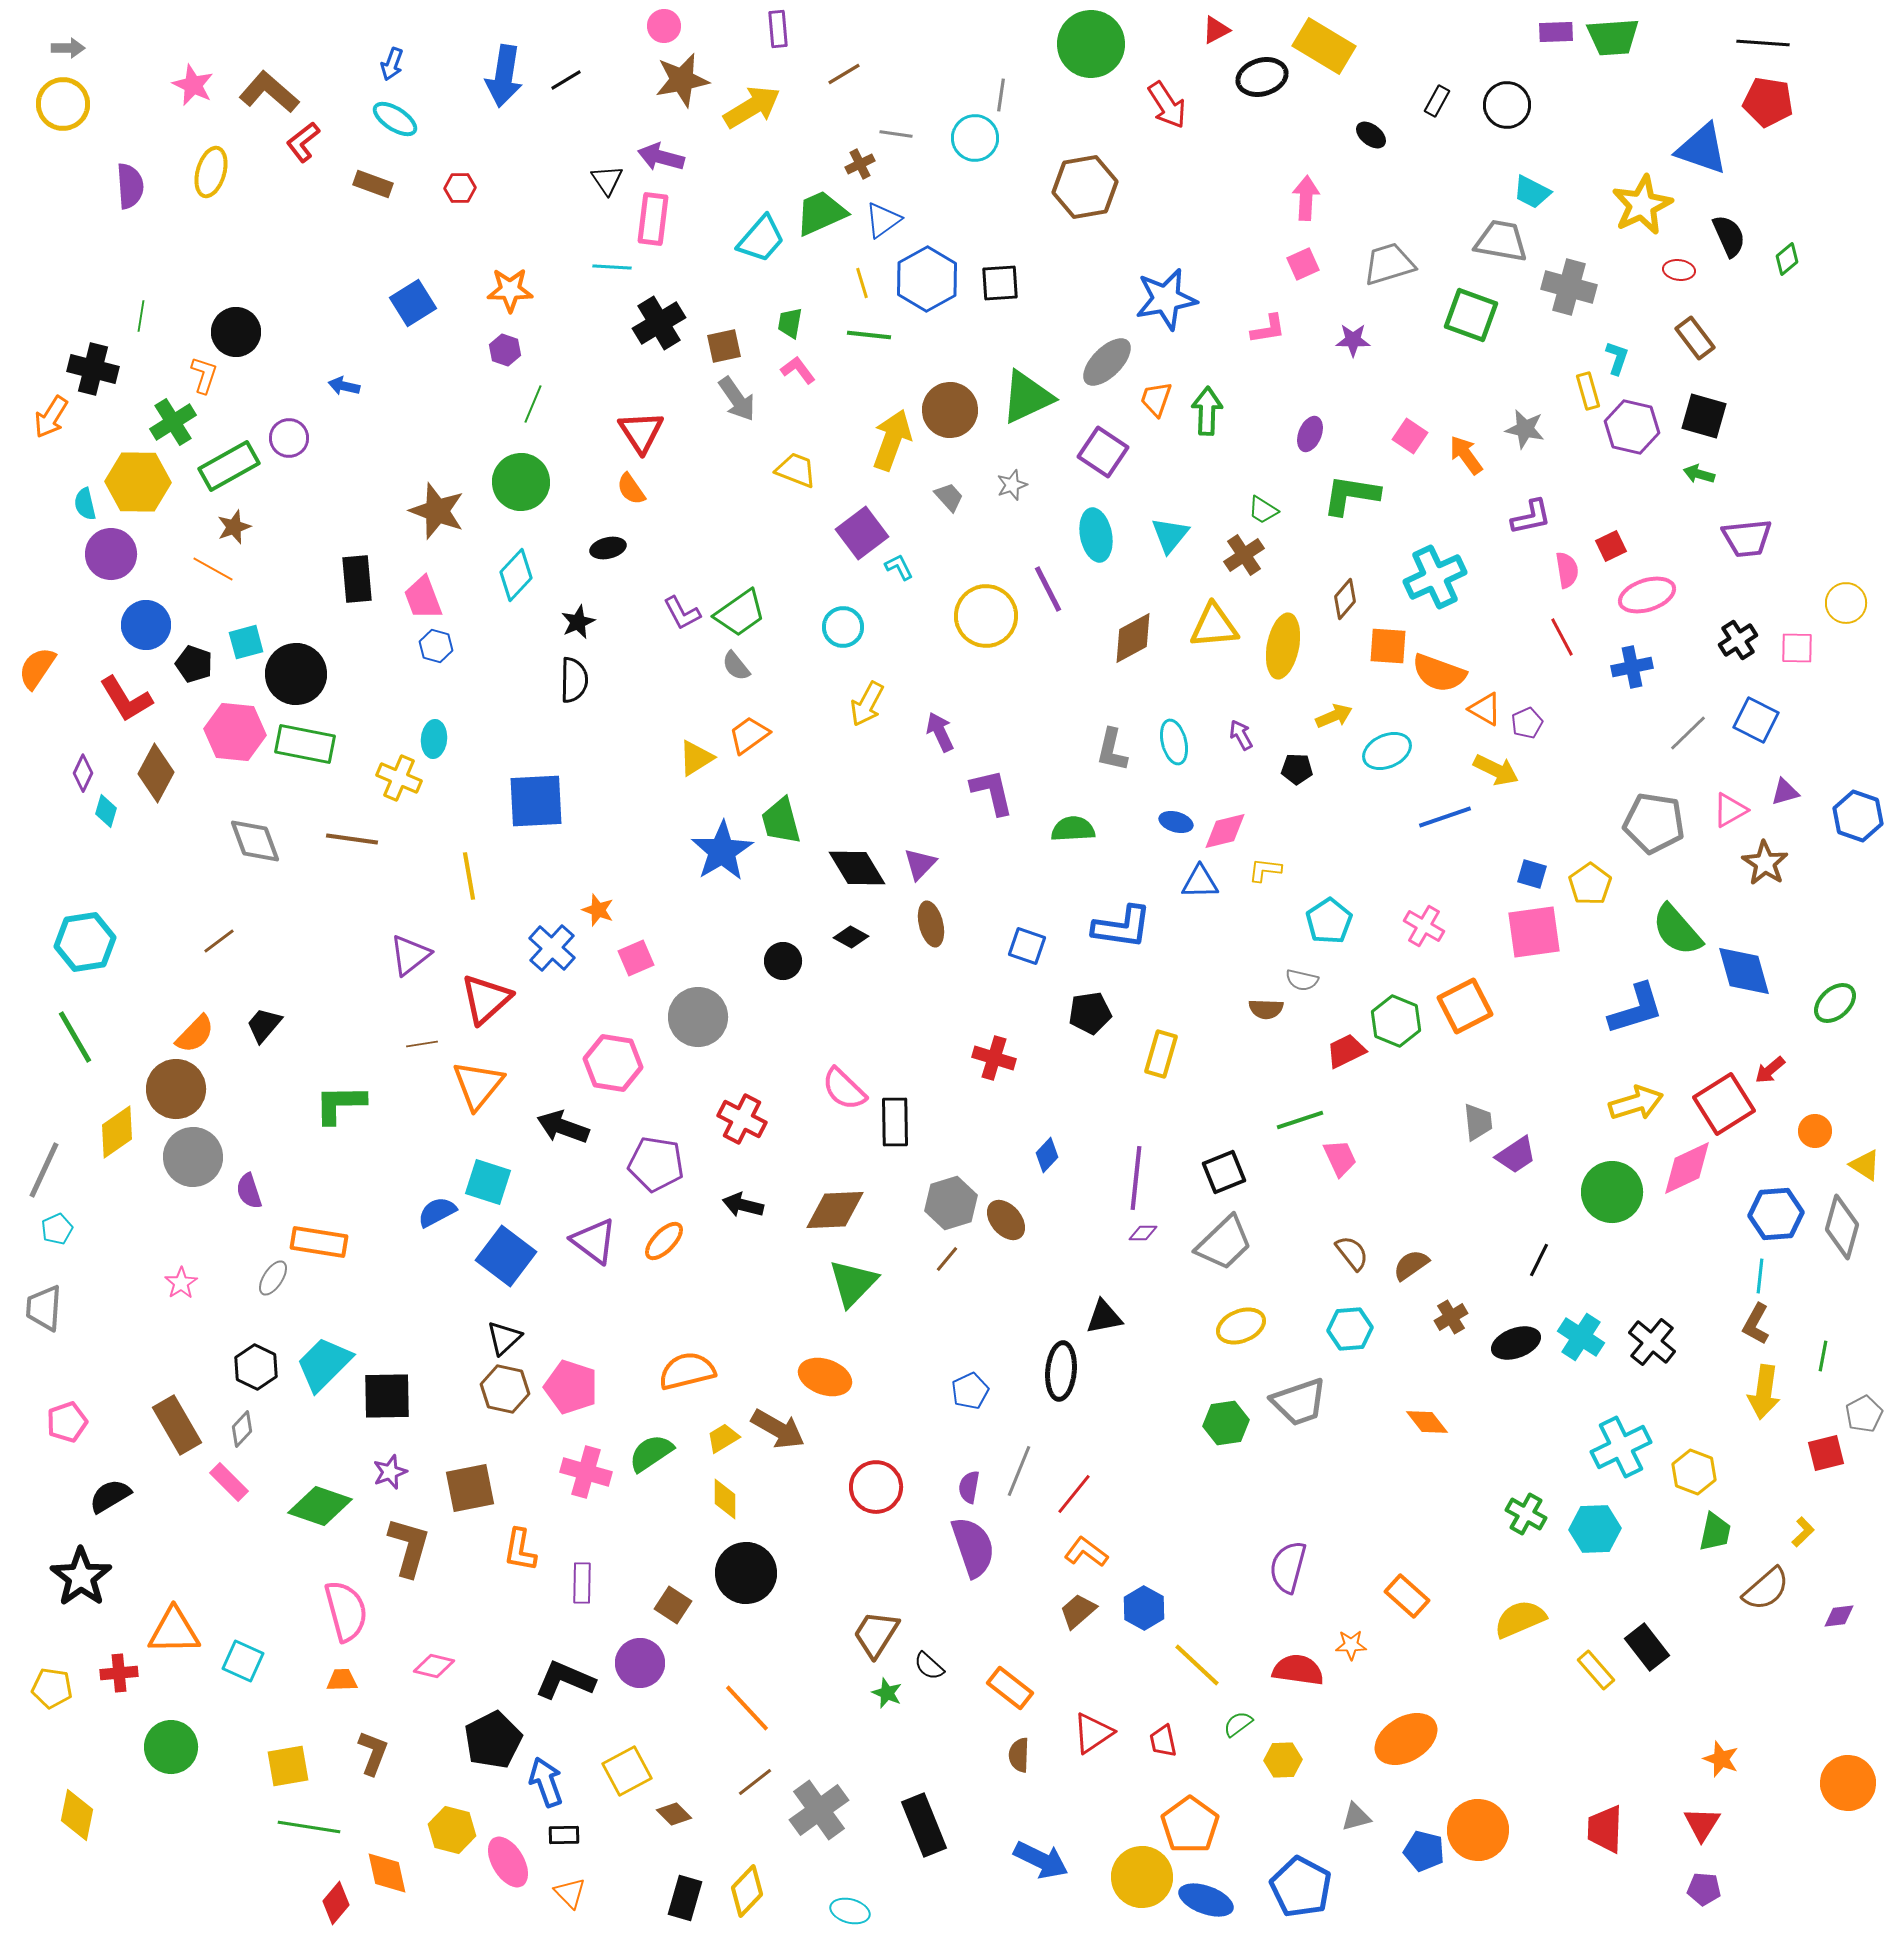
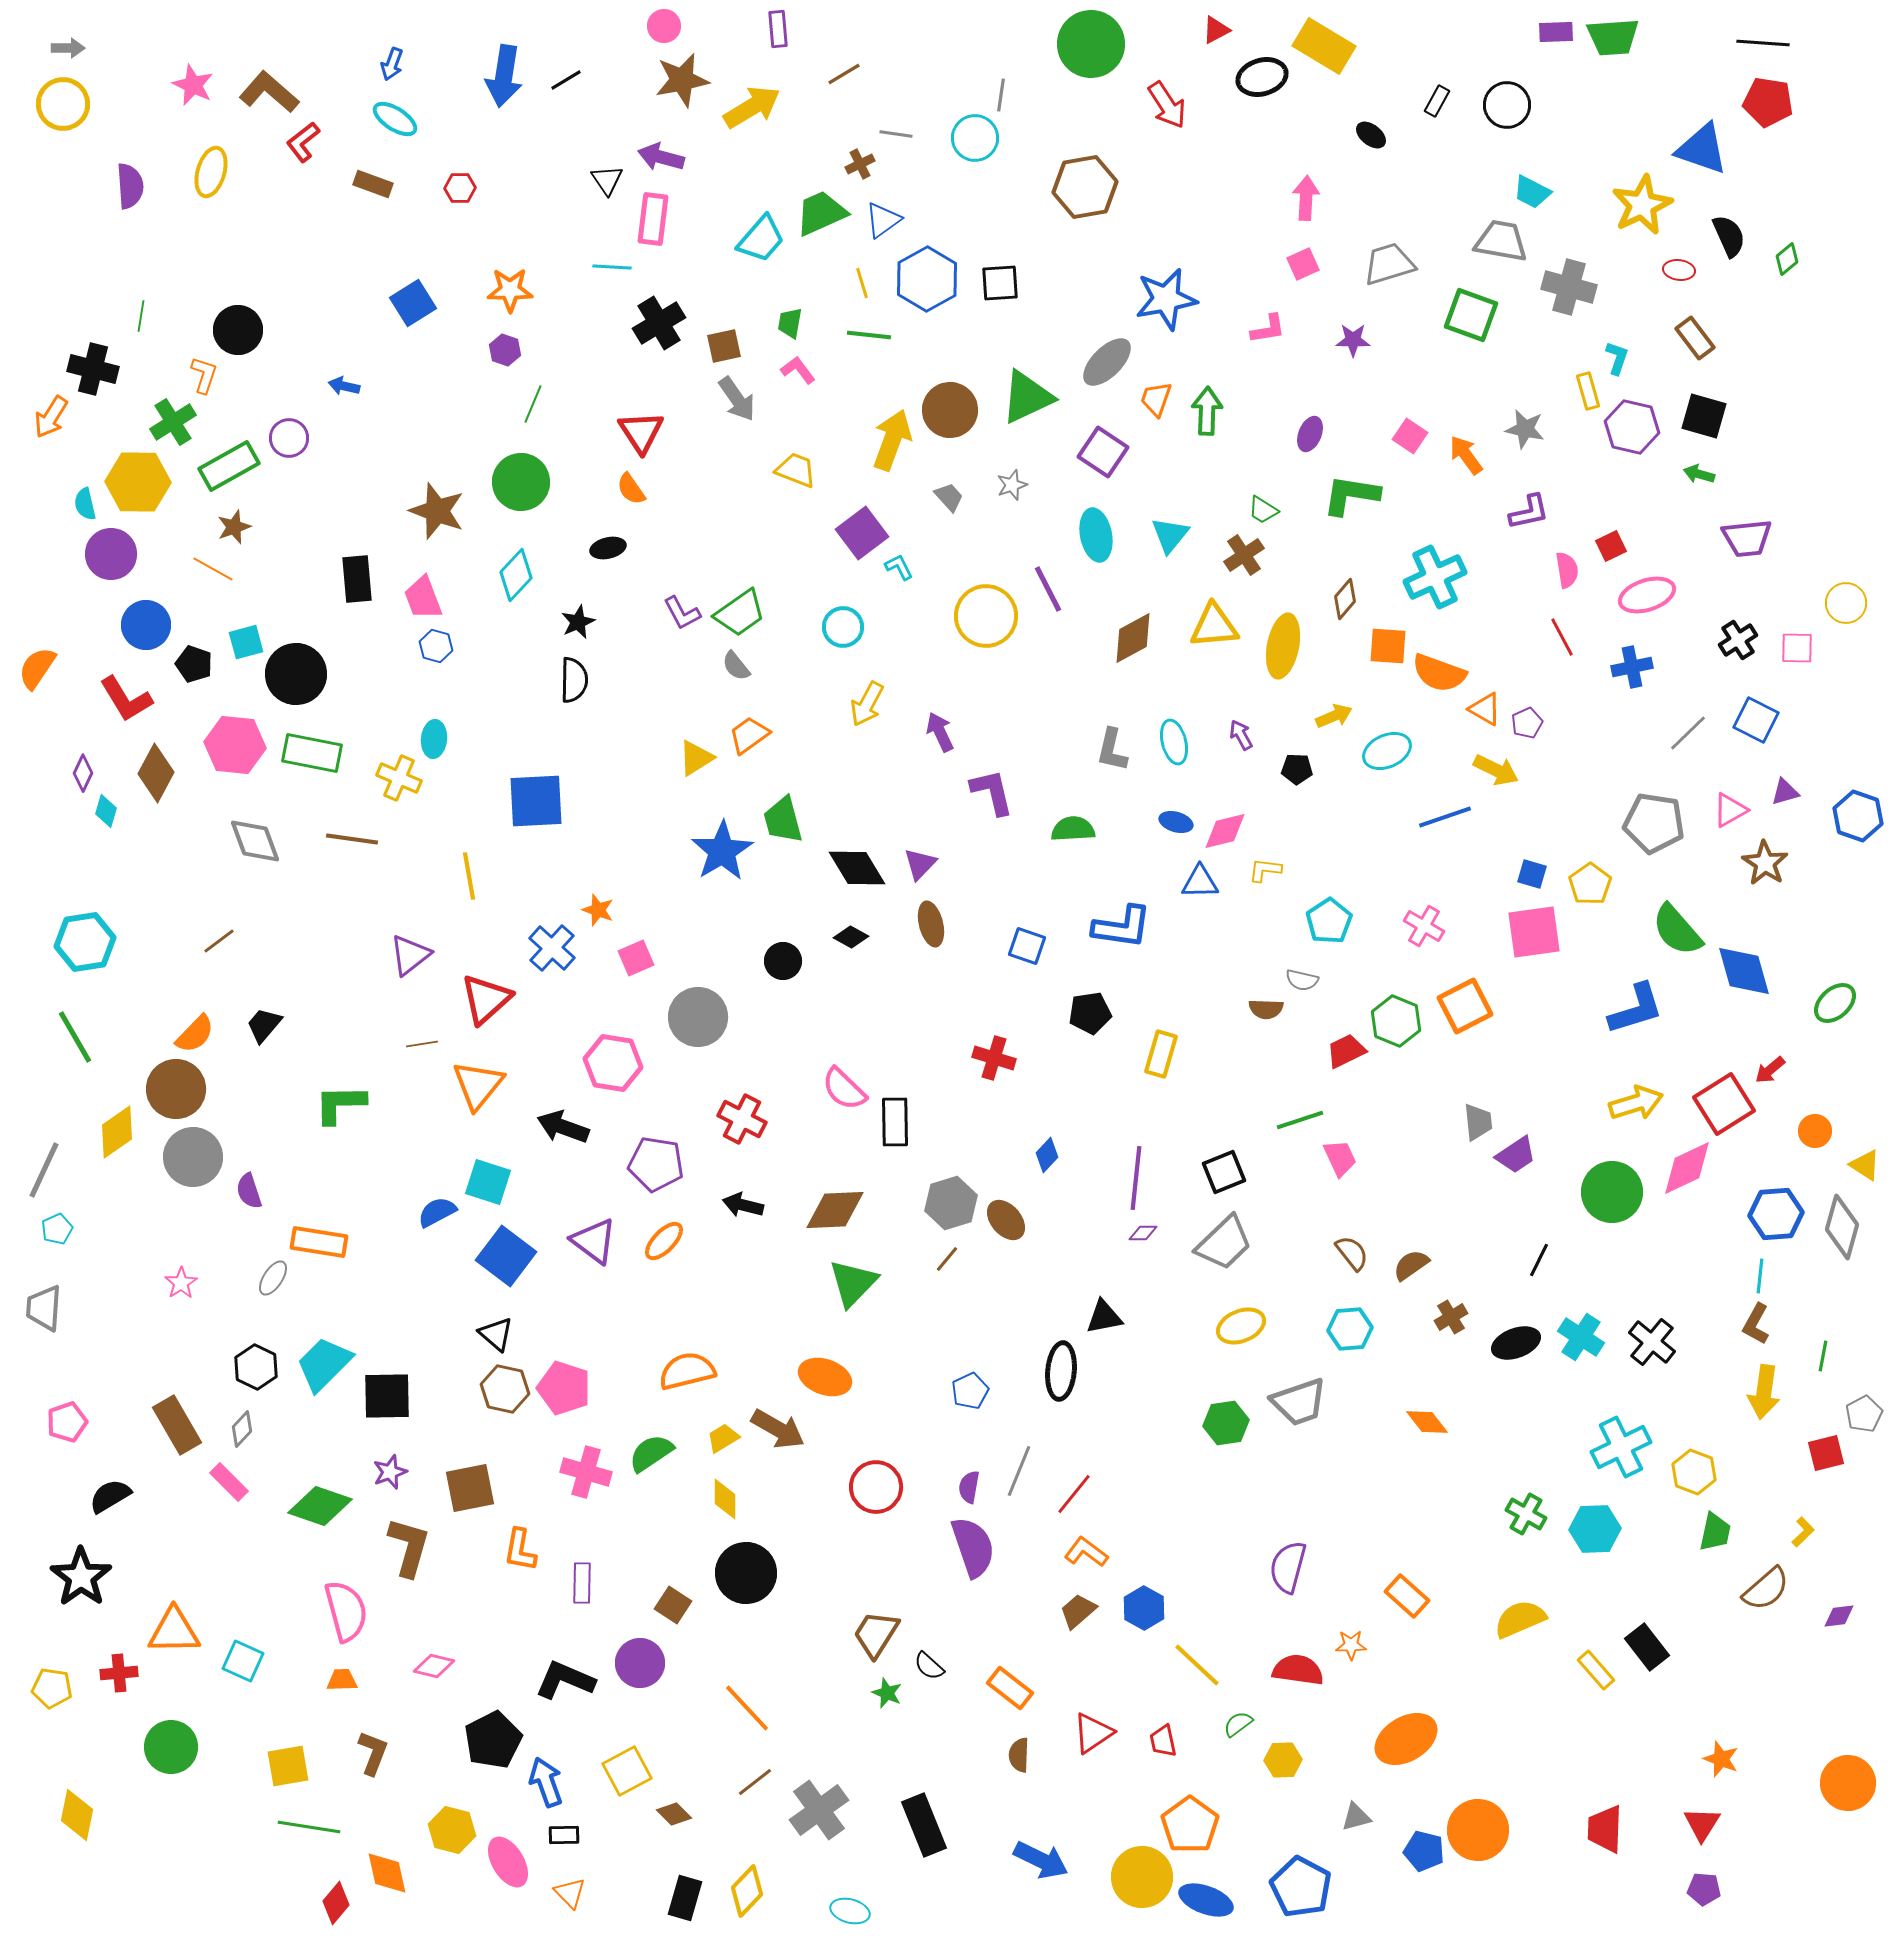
black circle at (236, 332): moved 2 px right, 2 px up
purple L-shape at (1531, 517): moved 2 px left, 5 px up
pink hexagon at (235, 732): moved 13 px down
green rectangle at (305, 744): moved 7 px right, 9 px down
green trapezoid at (781, 821): moved 2 px right, 1 px up
black triangle at (504, 1338): moved 8 px left, 4 px up; rotated 36 degrees counterclockwise
pink pentagon at (571, 1387): moved 7 px left, 1 px down
